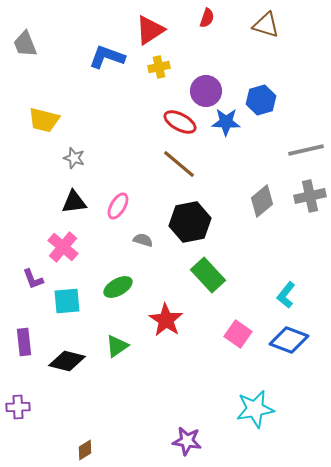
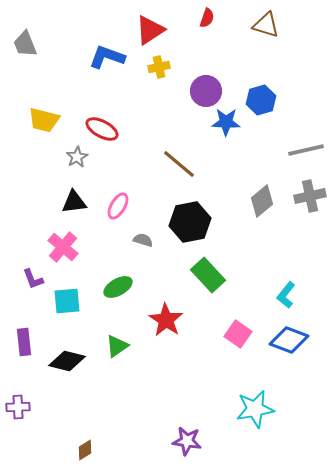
red ellipse: moved 78 px left, 7 px down
gray star: moved 3 px right, 1 px up; rotated 25 degrees clockwise
